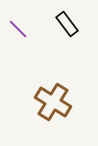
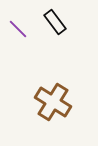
black rectangle: moved 12 px left, 2 px up
